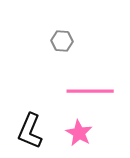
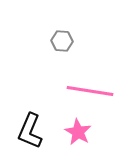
pink line: rotated 9 degrees clockwise
pink star: moved 1 px left, 1 px up
